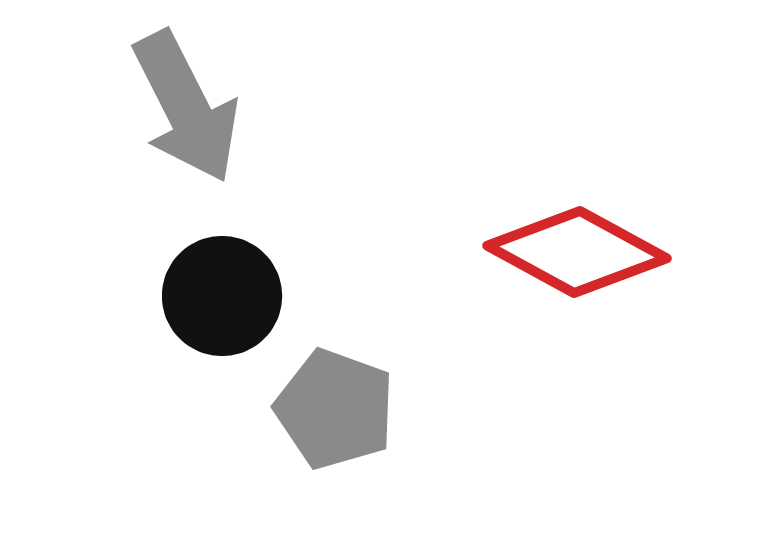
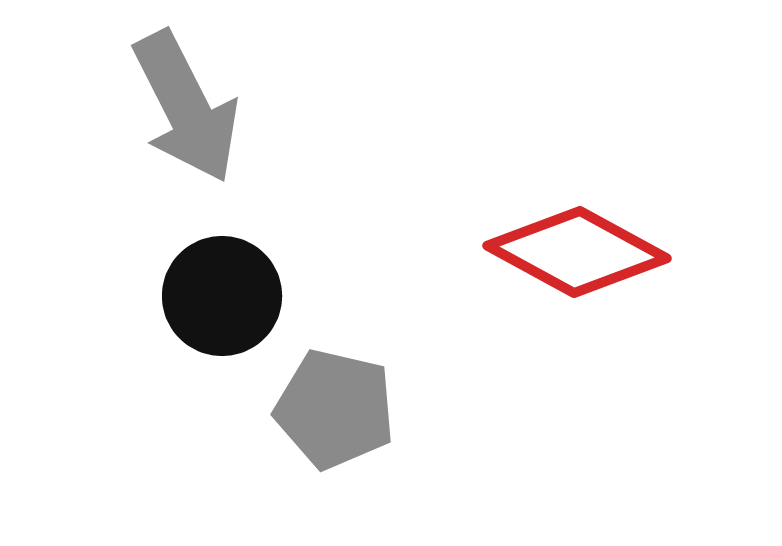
gray pentagon: rotated 7 degrees counterclockwise
